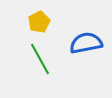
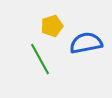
yellow pentagon: moved 13 px right, 4 px down; rotated 10 degrees clockwise
